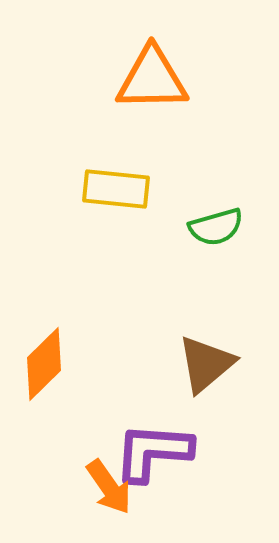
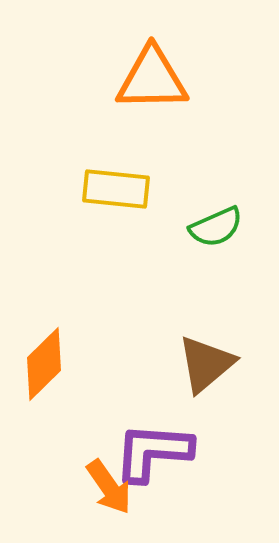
green semicircle: rotated 8 degrees counterclockwise
